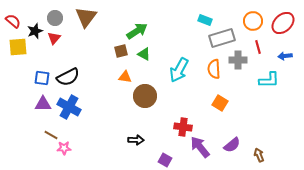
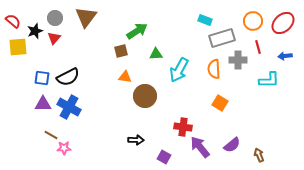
green triangle: moved 12 px right; rotated 32 degrees counterclockwise
purple square: moved 1 px left, 3 px up
